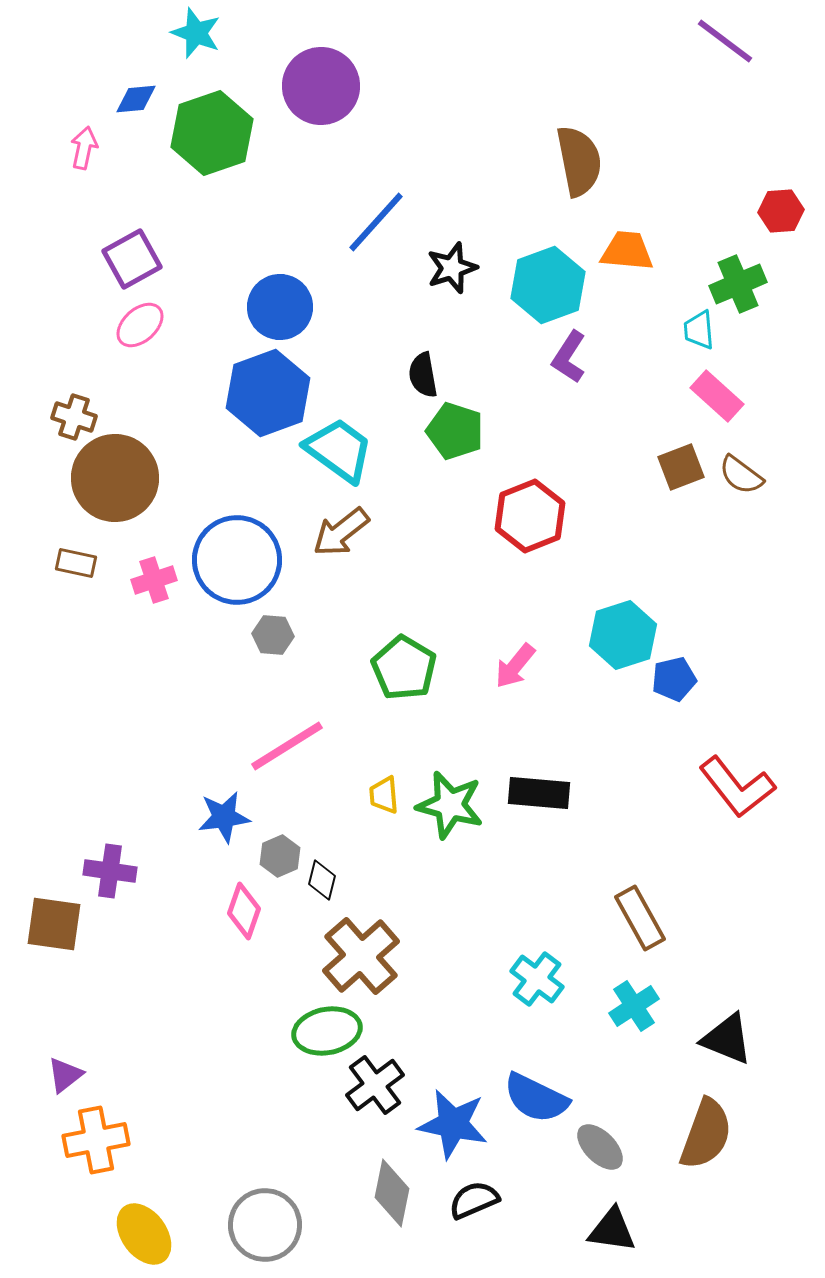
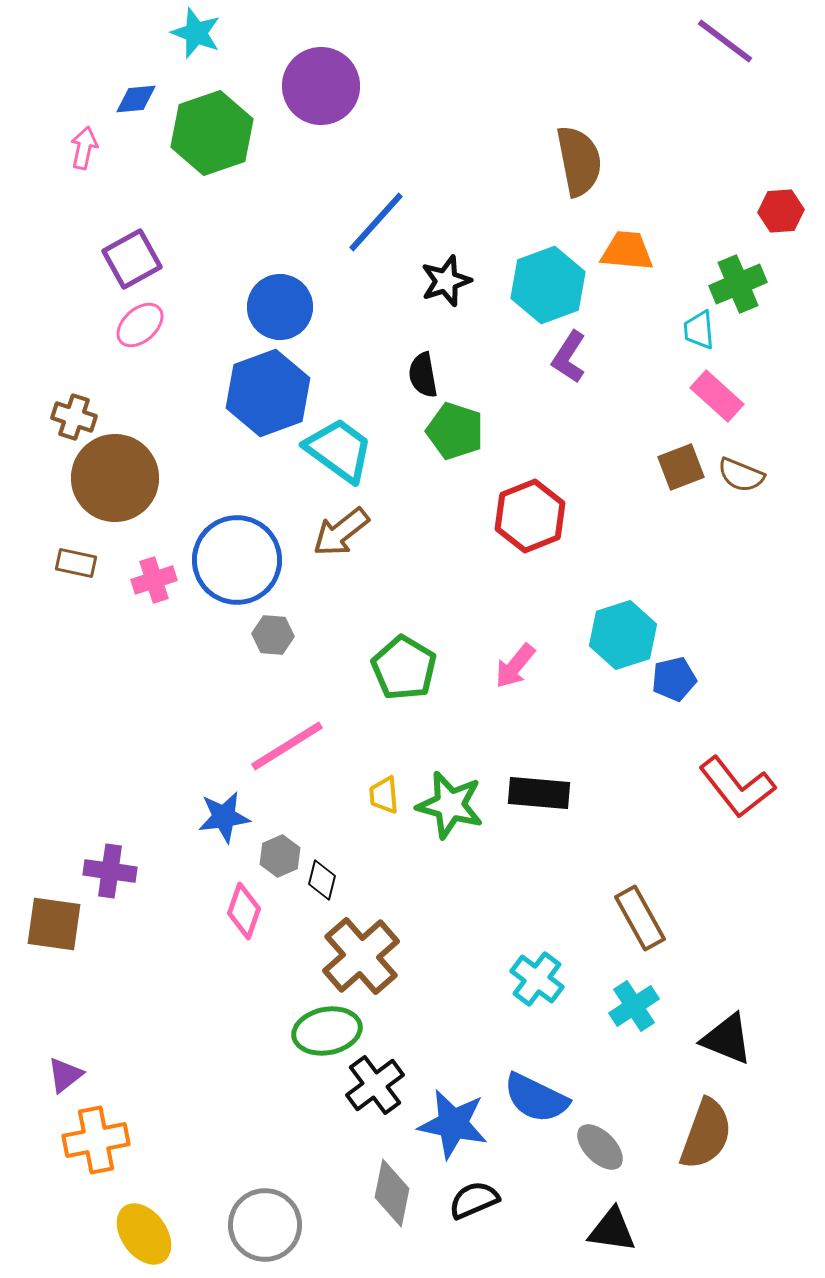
black star at (452, 268): moved 6 px left, 13 px down
brown semicircle at (741, 475): rotated 15 degrees counterclockwise
